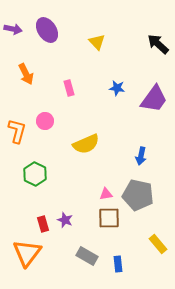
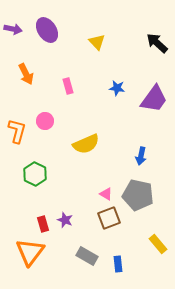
black arrow: moved 1 px left, 1 px up
pink rectangle: moved 1 px left, 2 px up
pink triangle: rotated 40 degrees clockwise
brown square: rotated 20 degrees counterclockwise
orange triangle: moved 3 px right, 1 px up
